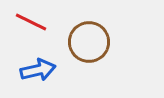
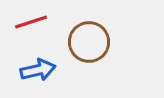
red line: rotated 44 degrees counterclockwise
